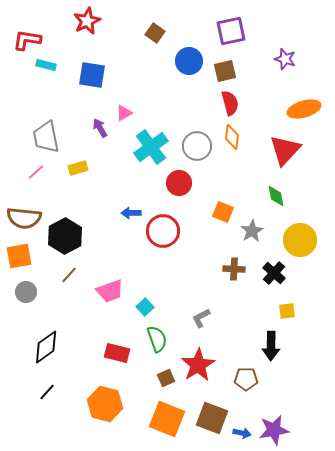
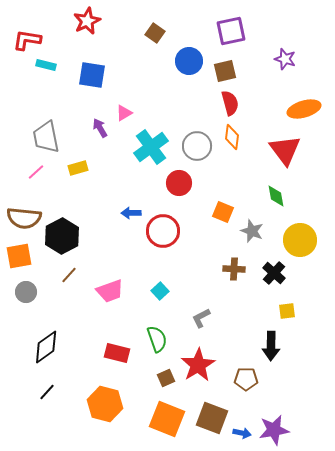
red triangle at (285, 150): rotated 20 degrees counterclockwise
gray star at (252, 231): rotated 20 degrees counterclockwise
black hexagon at (65, 236): moved 3 px left
cyan square at (145, 307): moved 15 px right, 16 px up
